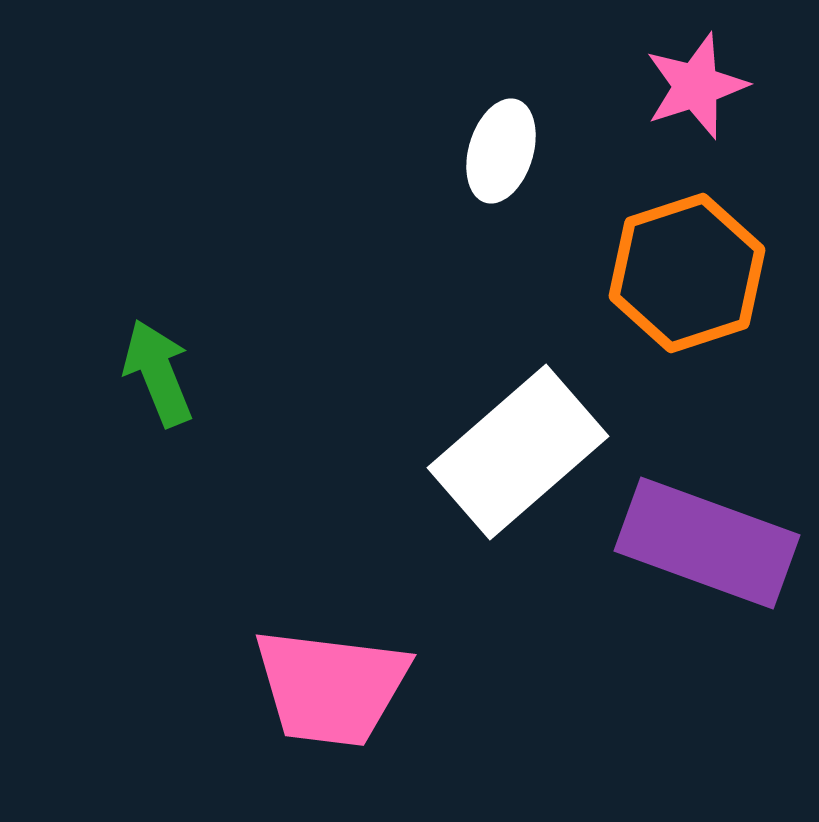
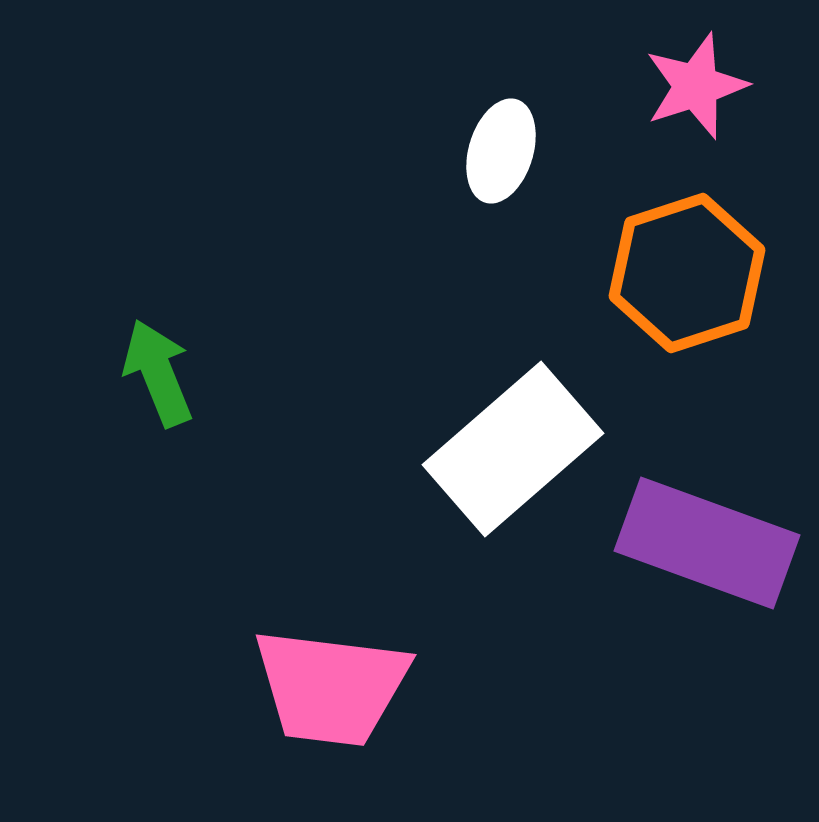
white rectangle: moved 5 px left, 3 px up
